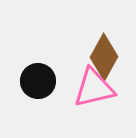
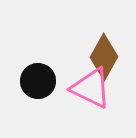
pink triangle: moved 3 px left; rotated 39 degrees clockwise
